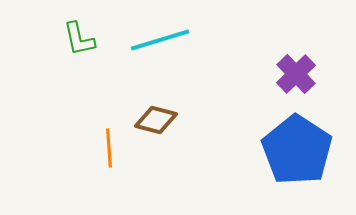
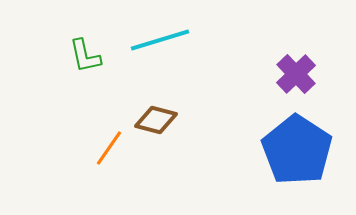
green L-shape: moved 6 px right, 17 px down
orange line: rotated 39 degrees clockwise
